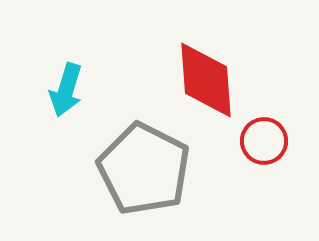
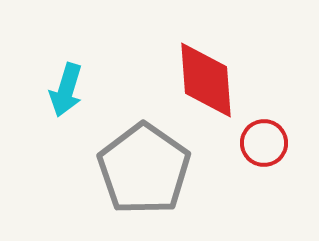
red circle: moved 2 px down
gray pentagon: rotated 8 degrees clockwise
